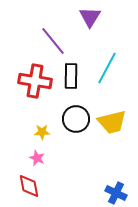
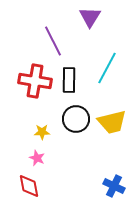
purple line: rotated 12 degrees clockwise
black rectangle: moved 2 px left, 4 px down
blue cross: moved 2 px left, 7 px up
